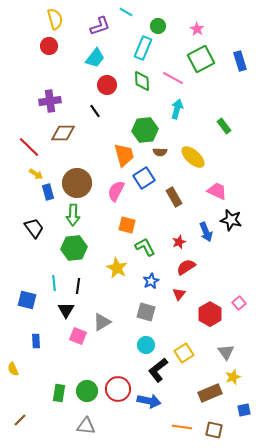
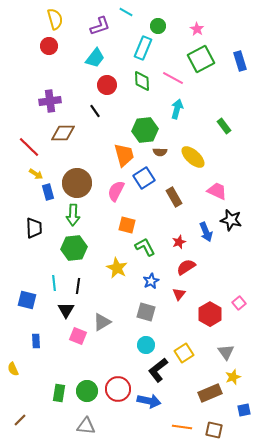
black trapezoid at (34, 228): rotated 35 degrees clockwise
